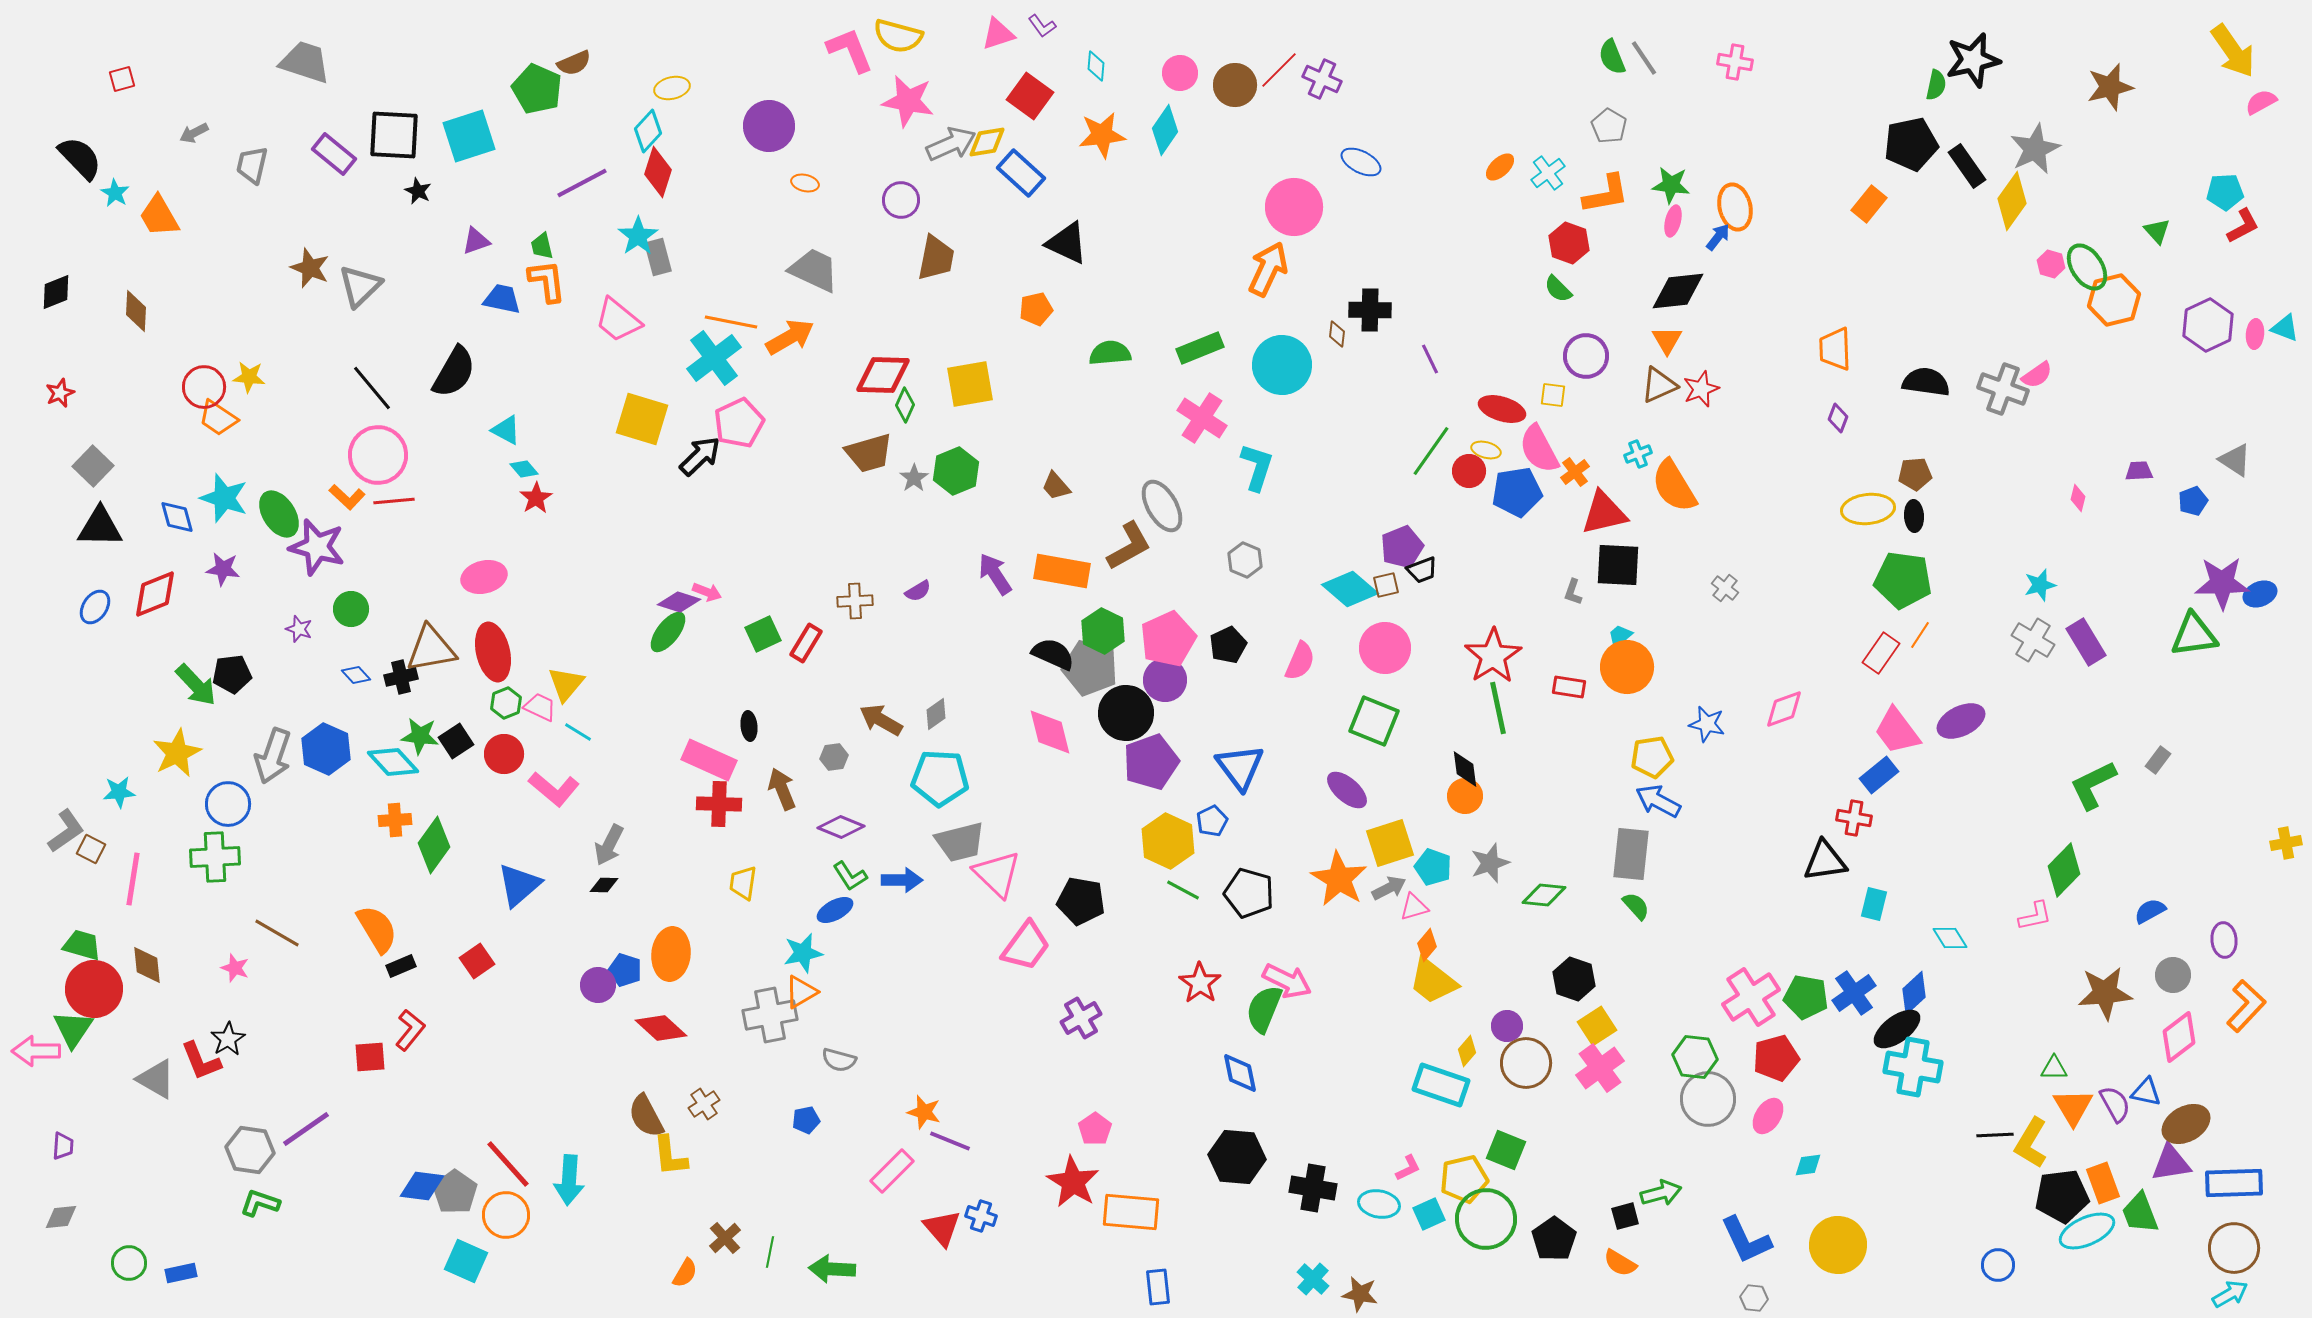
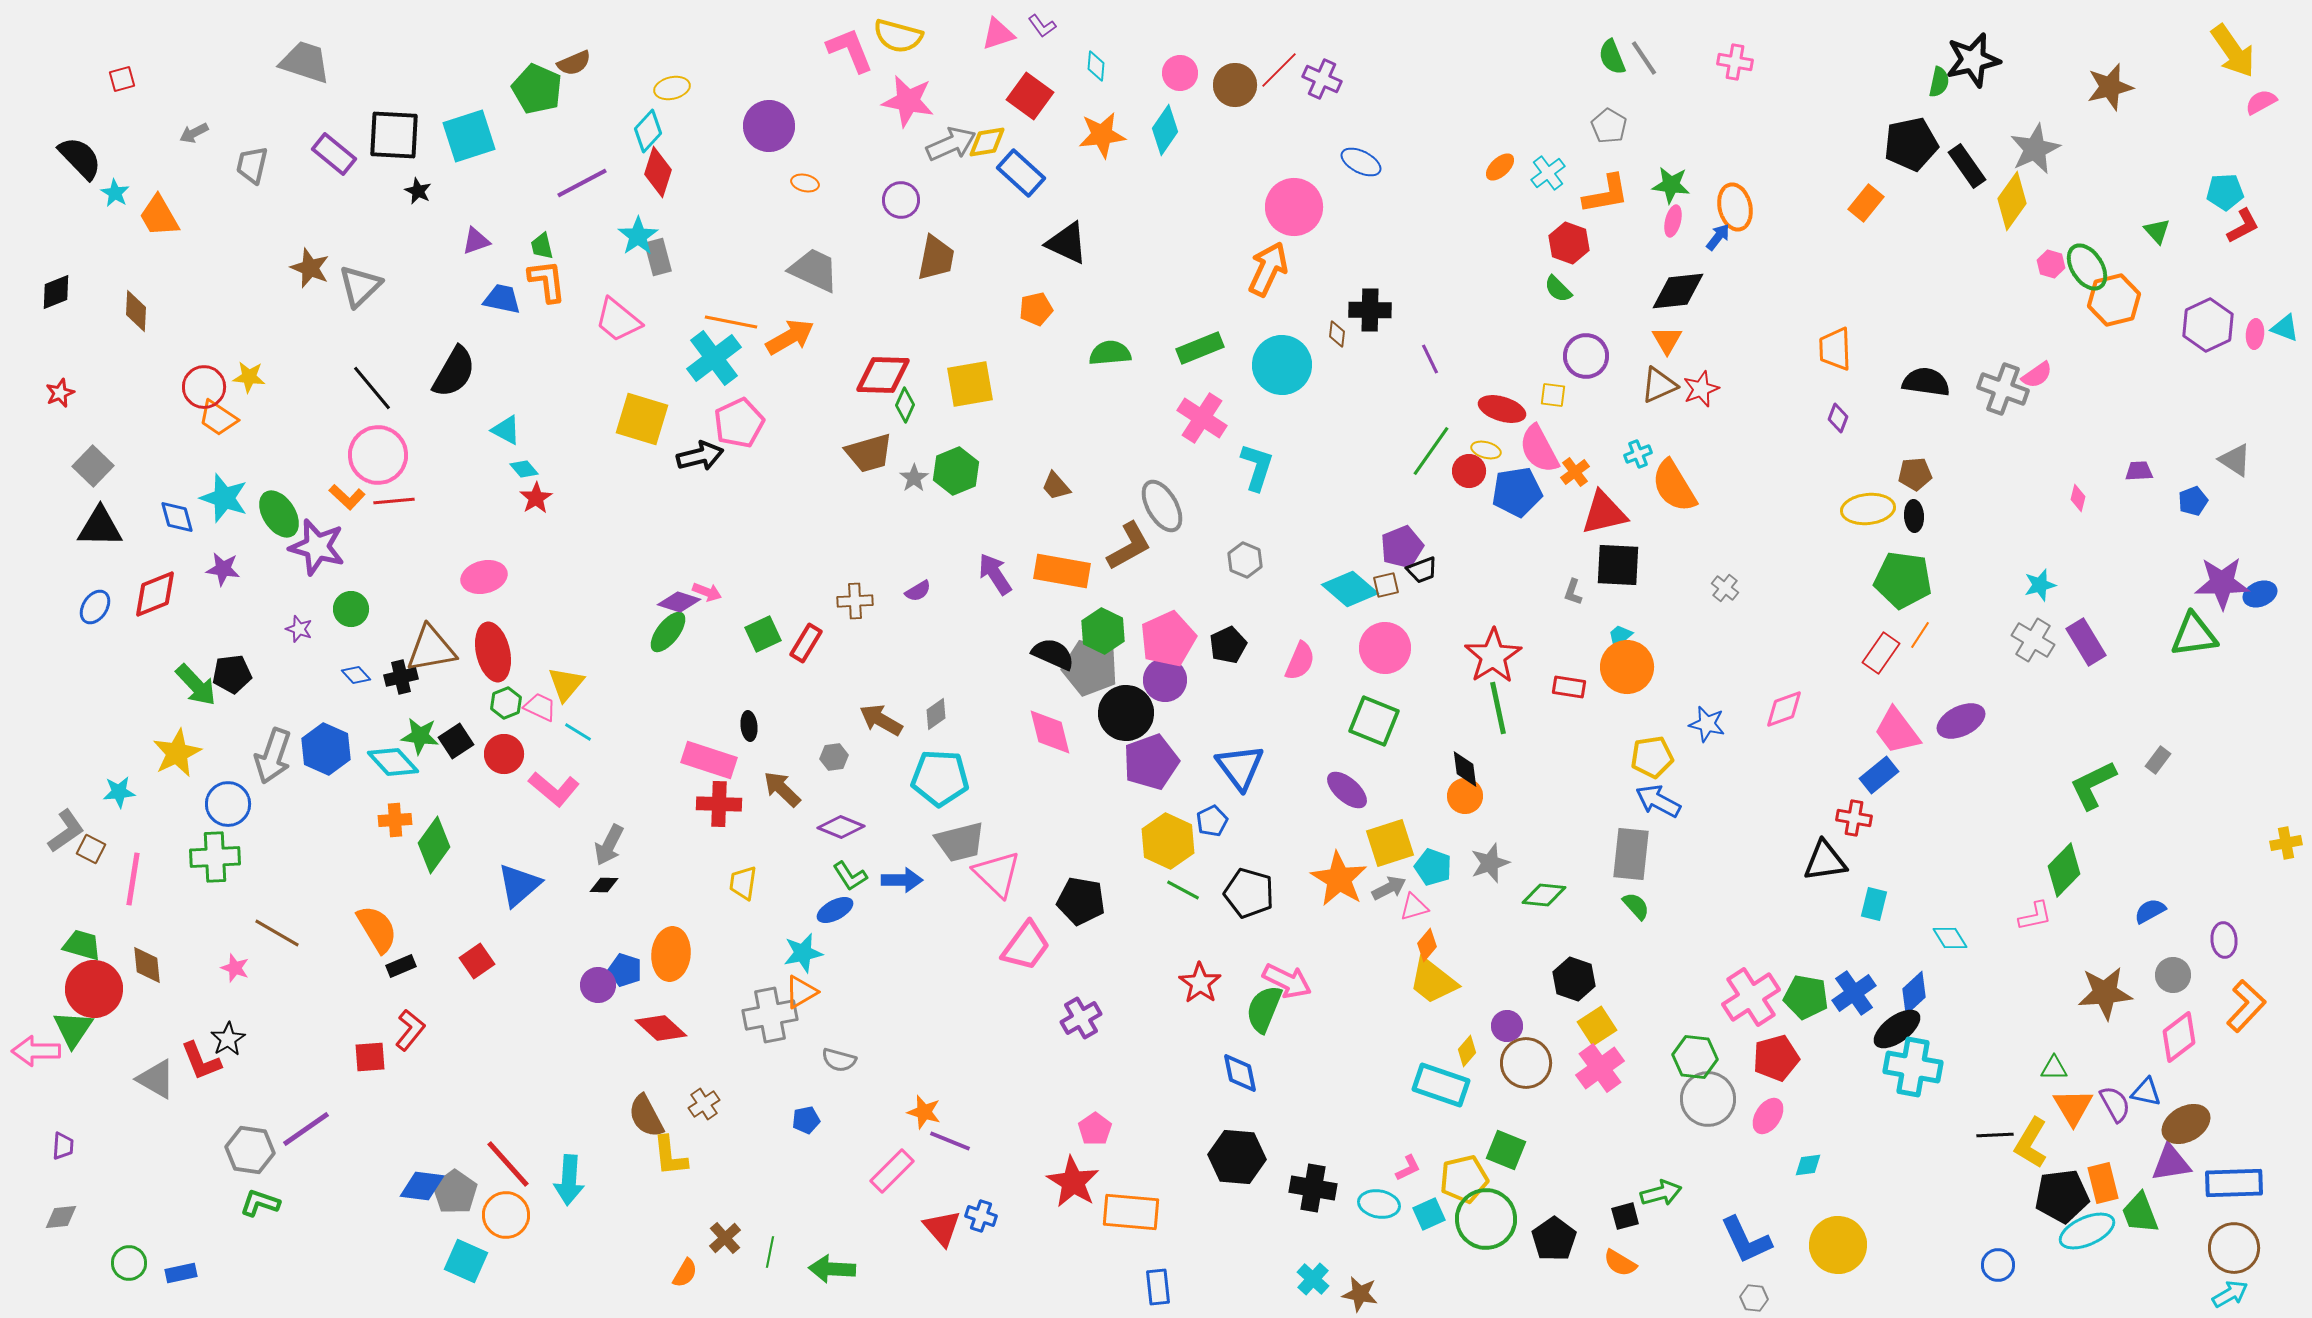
green semicircle at (1936, 85): moved 3 px right, 3 px up
orange rectangle at (1869, 204): moved 3 px left, 1 px up
black arrow at (700, 456): rotated 30 degrees clockwise
pink rectangle at (709, 760): rotated 6 degrees counterclockwise
brown arrow at (782, 789): rotated 24 degrees counterclockwise
orange rectangle at (2103, 1183): rotated 6 degrees clockwise
